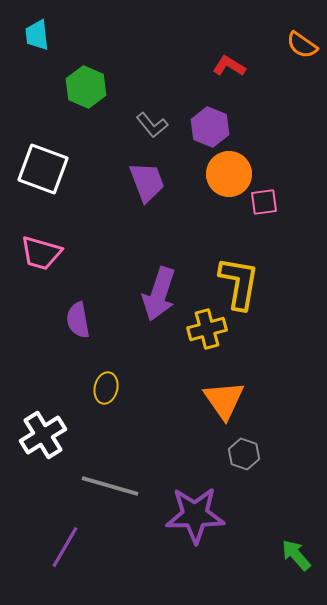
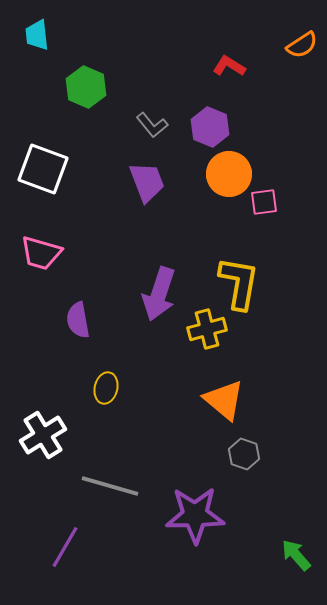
orange semicircle: rotated 68 degrees counterclockwise
orange triangle: rotated 15 degrees counterclockwise
